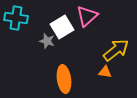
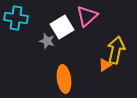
yellow arrow: rotated 40 degrees counterclockwise
orange triangle: moved 7 px up; rotated 40 degrees counterclockwise
